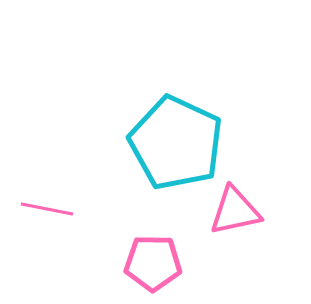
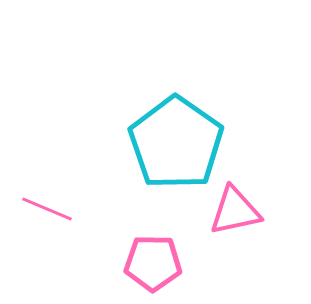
cyan pentagon: rotated 10 degrees clockwise
pink line: rotated 12 degrees clockwise
